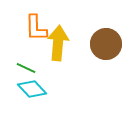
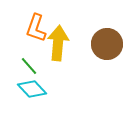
orange L-shape: rotated 20 degrees clockwise
brown circle: moved 1 px right
green line: moved 3 px right, 2 px up; rotated 24 degrees clockwise
